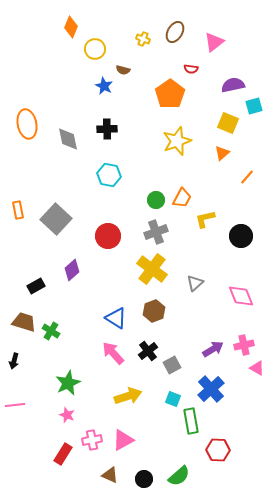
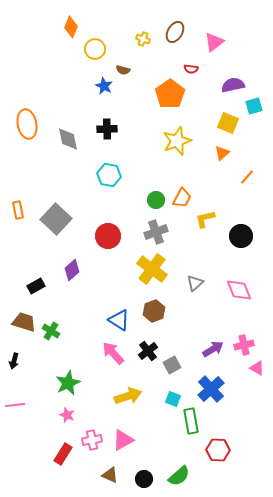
pink diamond at (241, 296): moved 2 px left, 6 px up
blue triangle at (116, 318): moved 3 px right, 2 px down
